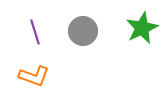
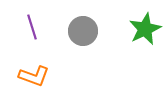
green star: moved 3 px right, 1 px down
purple line: moved 3 px left, 5 px up
